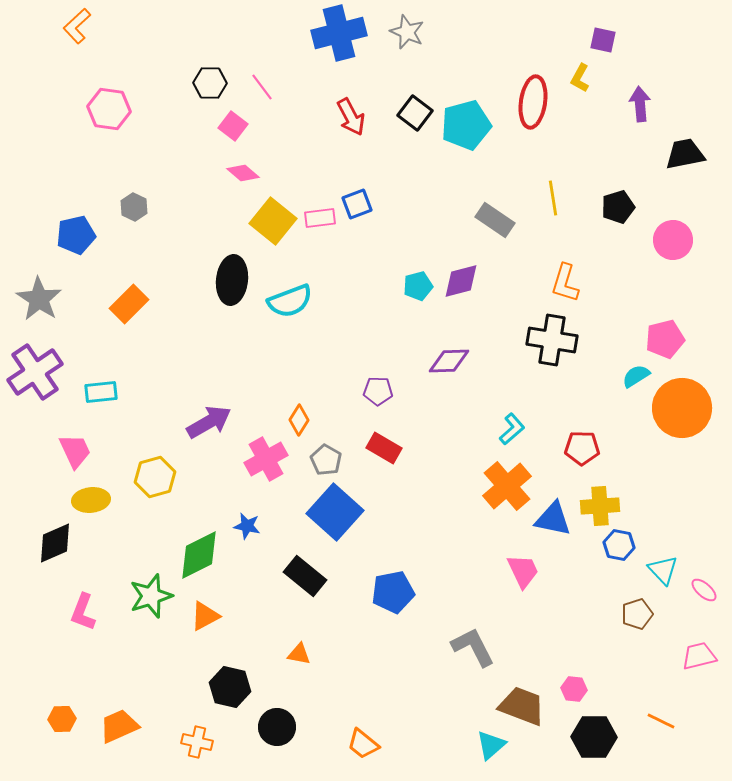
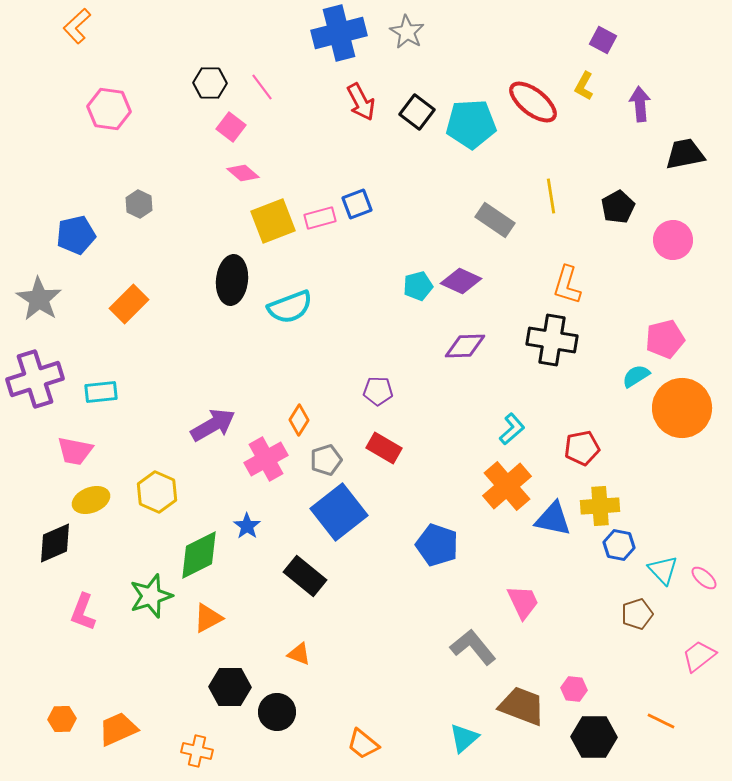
gray star at (407, 32): rotated 8 degrees clockwise
purple square at (603, 40): rotated 16 degrees clockwise
yellow L-shape at (580, 78): moved 4 px right, 8 px down
red ellipse at (533, 102): rotated 60 degrees counterclockwise
black square at (415, 113): moved 2 px right, 1 px up
red arrow at (351, 117): moved 10 px right, 15 px up
cyan pentagon at (466, 125): moved 5 px right, 1 px up; rotated 12 degrees clockwise
pink square at (233, 126): moved 2 px left, 1 px down
yellow line at (553, 198): moved 2 px left, 2 px up
gray hexagon at (134, 207): moved 5 px right, 3 px up
black pentagon at (618, 207): rotated 12 degrees counterclockwise
pink rectangle at (320, 218): rotated 8 degrees counterclockwise
yellow square at (273, 221): rotated 30 degrees clockwise
purple diamond at (461, 281): rotated 39 degrees clockwise
orange L-shape at (565, 283): moved 2 px right, 2 px down
cyan semicircle at (290, 301): moved 6 px down
purple diamond at (449, 361): moved 16 px right, 15 px up
purple cross at (35, 372): moved 7 px down; rotated 16 degrees clockwise
purple arrow at (209, 422): moved 4 px right, 3 px down
red pentagon at (582, 448): rotated 12 degrees counterclockwise
pink trapezoid at (75, 451): rotated 126 degrees clockwise
gray pentagon at (326, 460): rotated 24 degrees clockwise
yellow hexagon at (155, 477): moved 2 px right, 15 px down; rotated 21 degrees counterclockwise
yellow ellipse at (91, 500): rotated 15 degrees counterclockwise
blue square at (335, 512): moved 4 px right; rotated 10 degrees clockwise
blue star at (247, 526): rotated 24 degrees clockwise
pink trapezoid at (523, 571): moved 31 px down
pink ellipse at (704, 590): moved 12 px up
blue pentagon at (393, 592): moved 44 px right, 47 px up; rotated 30 degrees clockwise
orange triangle at (205, 616): moved 3 px right, 2 px down
gray L-shape at (473, 647): rotated 12 degrees counterclockwise
orange triangle at (299, 654): rotated 10 degrees clockwise
pink trapezoid at (699, 656): rotated 24 degrees counterclockwise
black hexagon at (230, 687): rotated 12 degrees counterclockwise
orange trapezoid at (119, 726): moved 1 px left, 3 px down
black circle at (277, 727): moved 15 px up
orange cross at (197, 742): moved 9 px down
cyan triangle at (491, 745): moved 27 px left, 7 px up
